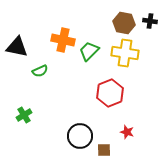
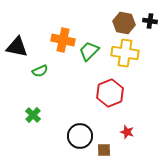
green cross: moved 9 px right; rotated 14 degrees counterclockwise
